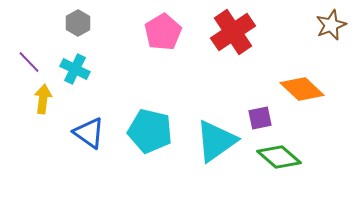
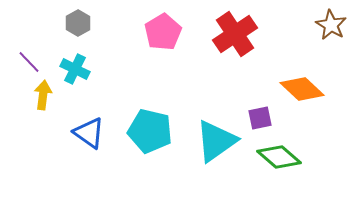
brown star: rotated 20 degrees counterclockwise
red cross: moved 2 px right, 2 px down
yellow arrow: moved 4 px up
